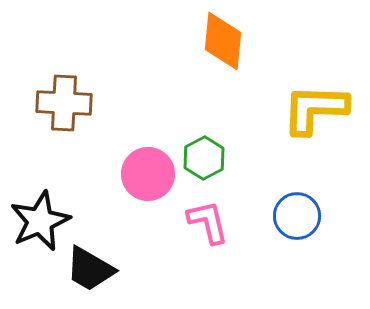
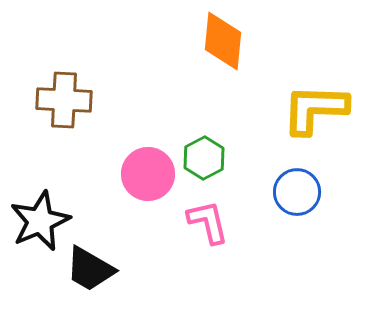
brown cross: moved 3 px up
blue circle: moved 24 px up
